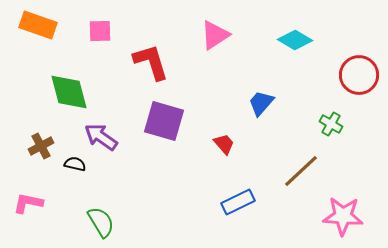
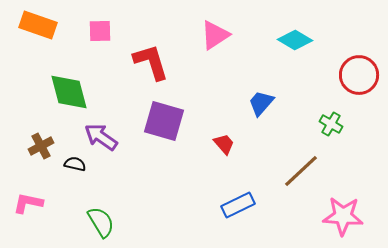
blue rectangle: moved 3 px down
